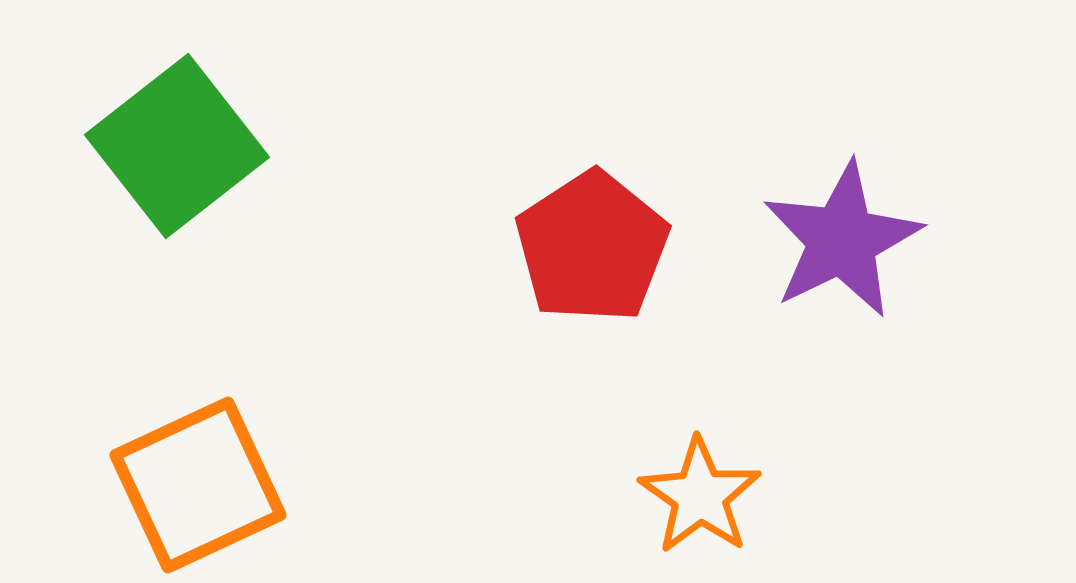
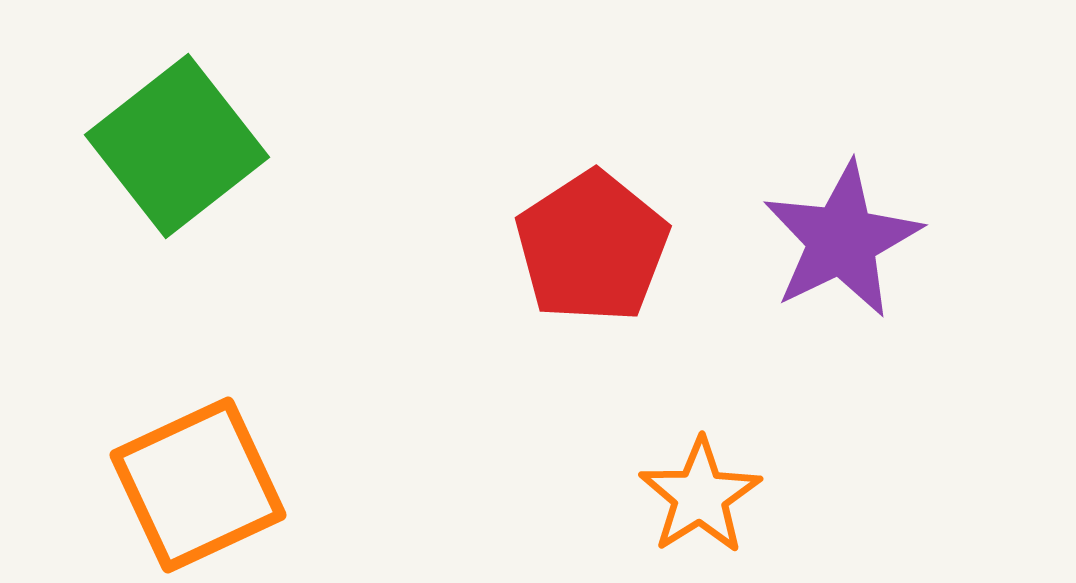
orange star: rotated 5 degrees clockwise
